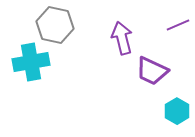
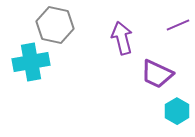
purple trapezoid: moved 5 px right, 3 px down
